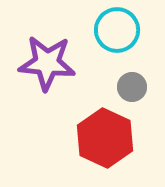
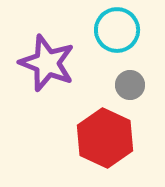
purple star: rotated 16 degrees clockwise
gray circle: moved 2 px left, 2 px up
